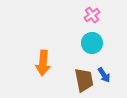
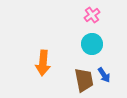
cyan circle: moved 1 px down
